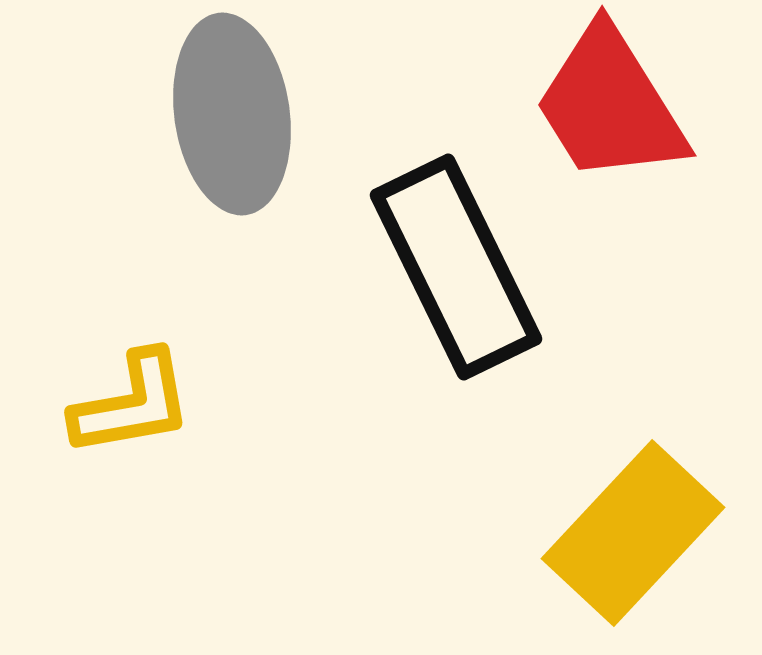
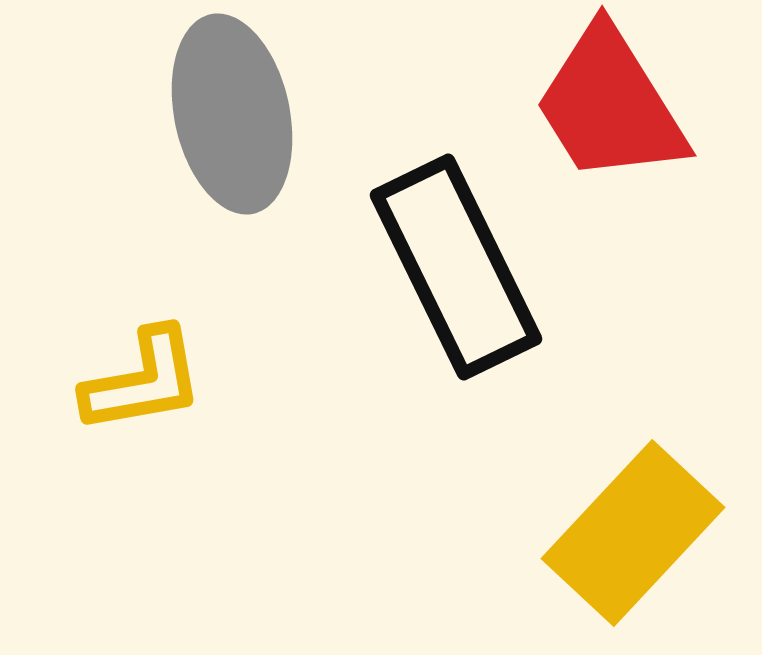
gray ellipse: rotated 4 degrees counterclockwise
yellow L-shape: moved 11 px right, 23 px up
